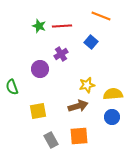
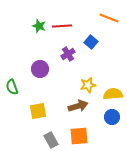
orange line: moved 8 px right, 2 px down
purple cross: moved 7 px right
yellow star: moved 1 px right
